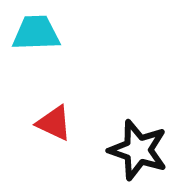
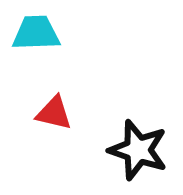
red triangle: moved 10 px up; rotated 12 degrees counterclockwise
